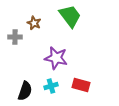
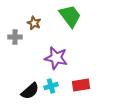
red rectangle: rotated 24 degrees counterclockwise
black semicircle: moved 5 px right; rotated 30 degrees clockwise
